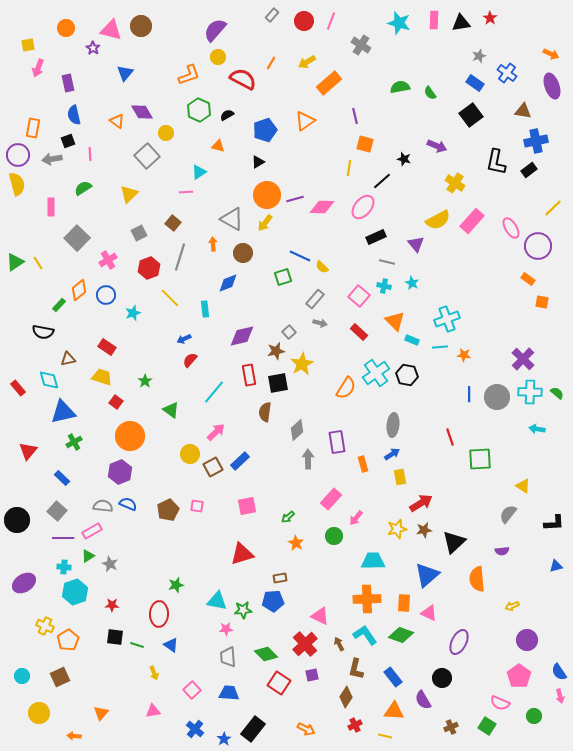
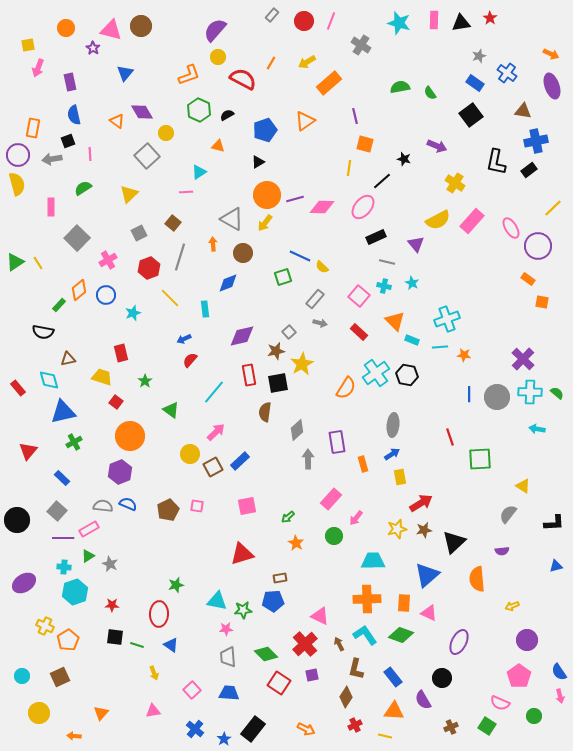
purple rectangle at (68, 83): moved 2 px right, 1 px up
red rectangle at (107, 347): moved 14 px right, 6 px down; rotated 42 degrees clockwise
pink rectangle at (92, 531): moved 3 px left, 2 px up
